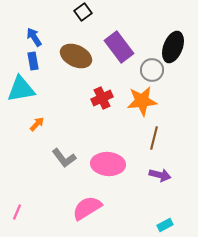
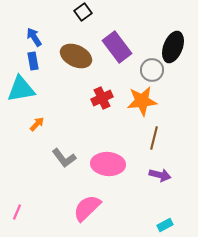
purple rectangle: moved 2 px left
pink semicircle: rotated 12 degrees counterclockwise
